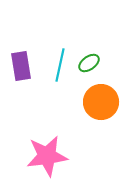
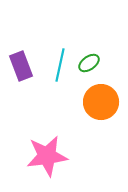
purple rectangle: rotated 12 degrees counterclockwise
